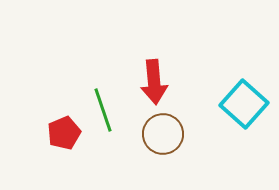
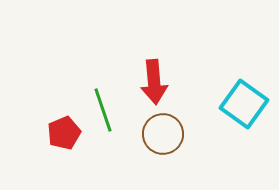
cyan square: rotated 6 degrees counterclockwise
